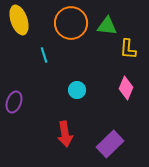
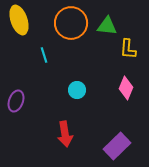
purple ellipse: moved 2 px right, 1 px up
purple rectangle: moved 7 px right, 2 px down
